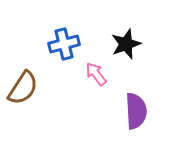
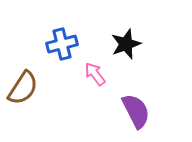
blue cross: moved 2 px left
pink arrow: moved 1 px left
purple semicircle: rotated 24 degrees counterclockwise
